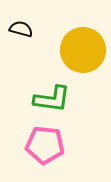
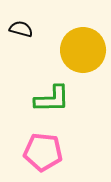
green L-shape: rotated 9 degrees counterclockwise
pink pentagon: moved 2 px left, 7 px down
